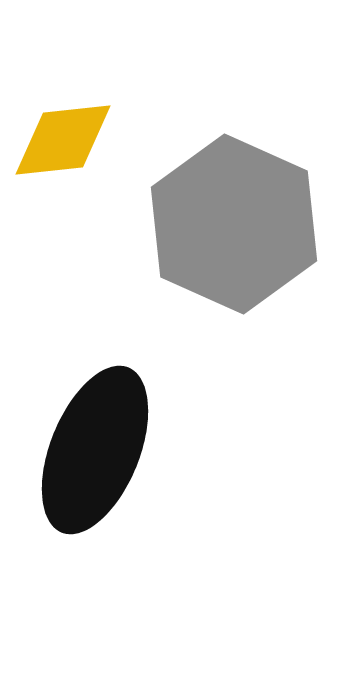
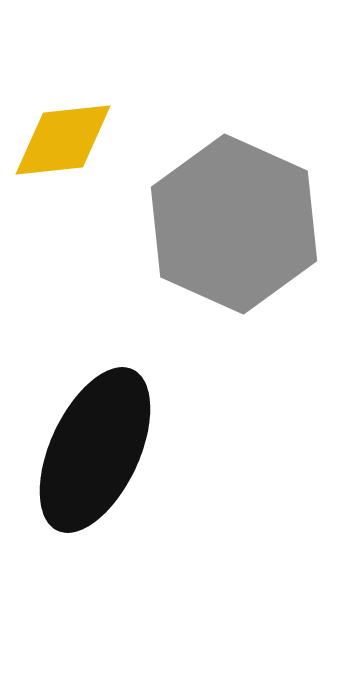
black ellipse: rotated 3 degrees clockwise
